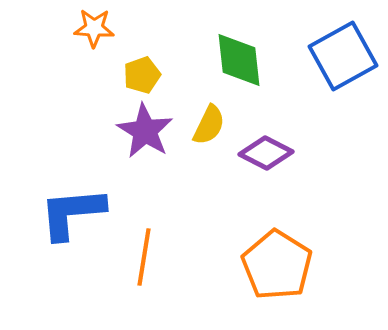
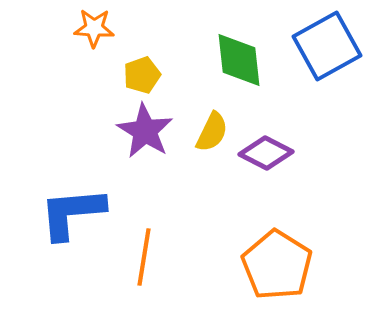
blue square: moved 16 px left, 10 px up
yellow semicircle: moved 3 px right, 7 px down
